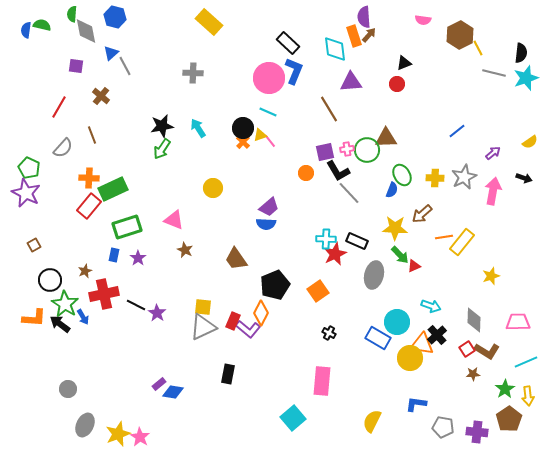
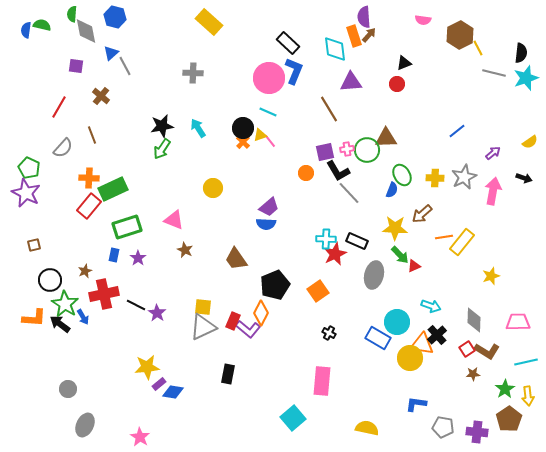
brown square at (34, 245): rotated 16 degrees clockwise
cyan line at (526, 362): rotated 10 degrees clockwise
yellow semicircle at (372, 421): moved 5 px left, 7 px down; rotated 75 degrees clockwise
yellow star at (118, 434): moved 29 px right, 67 px up; rotated 15 degrees clockwise
